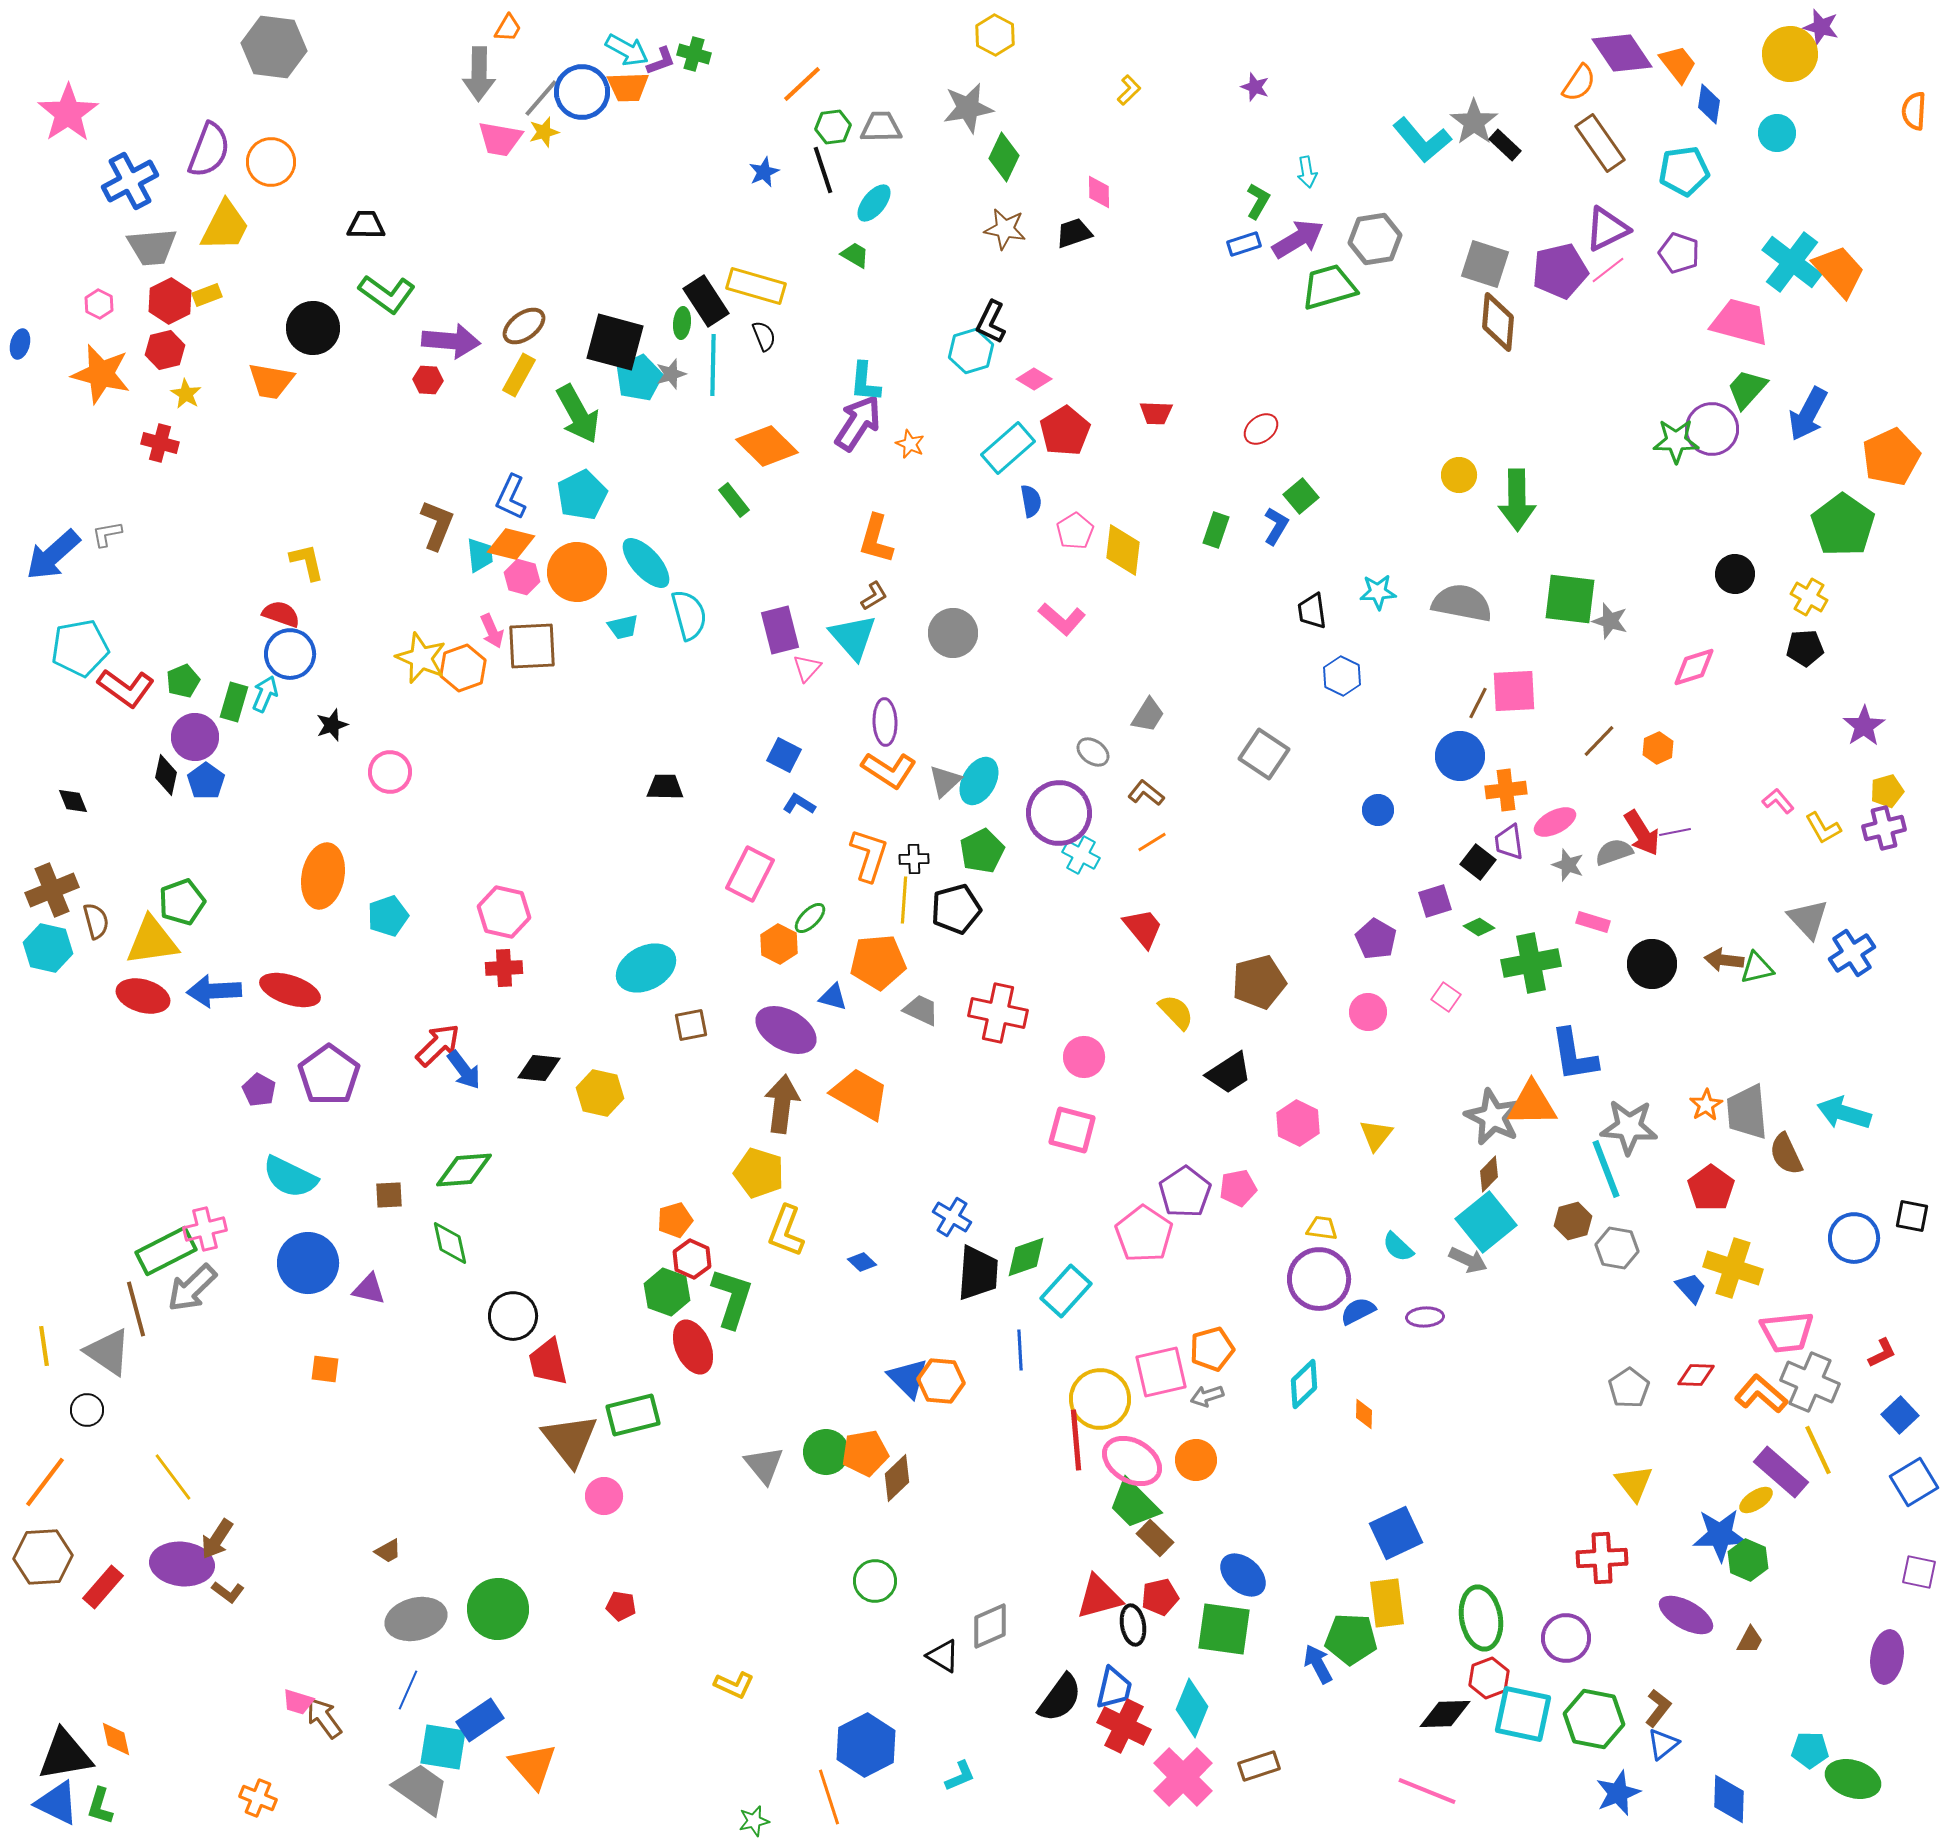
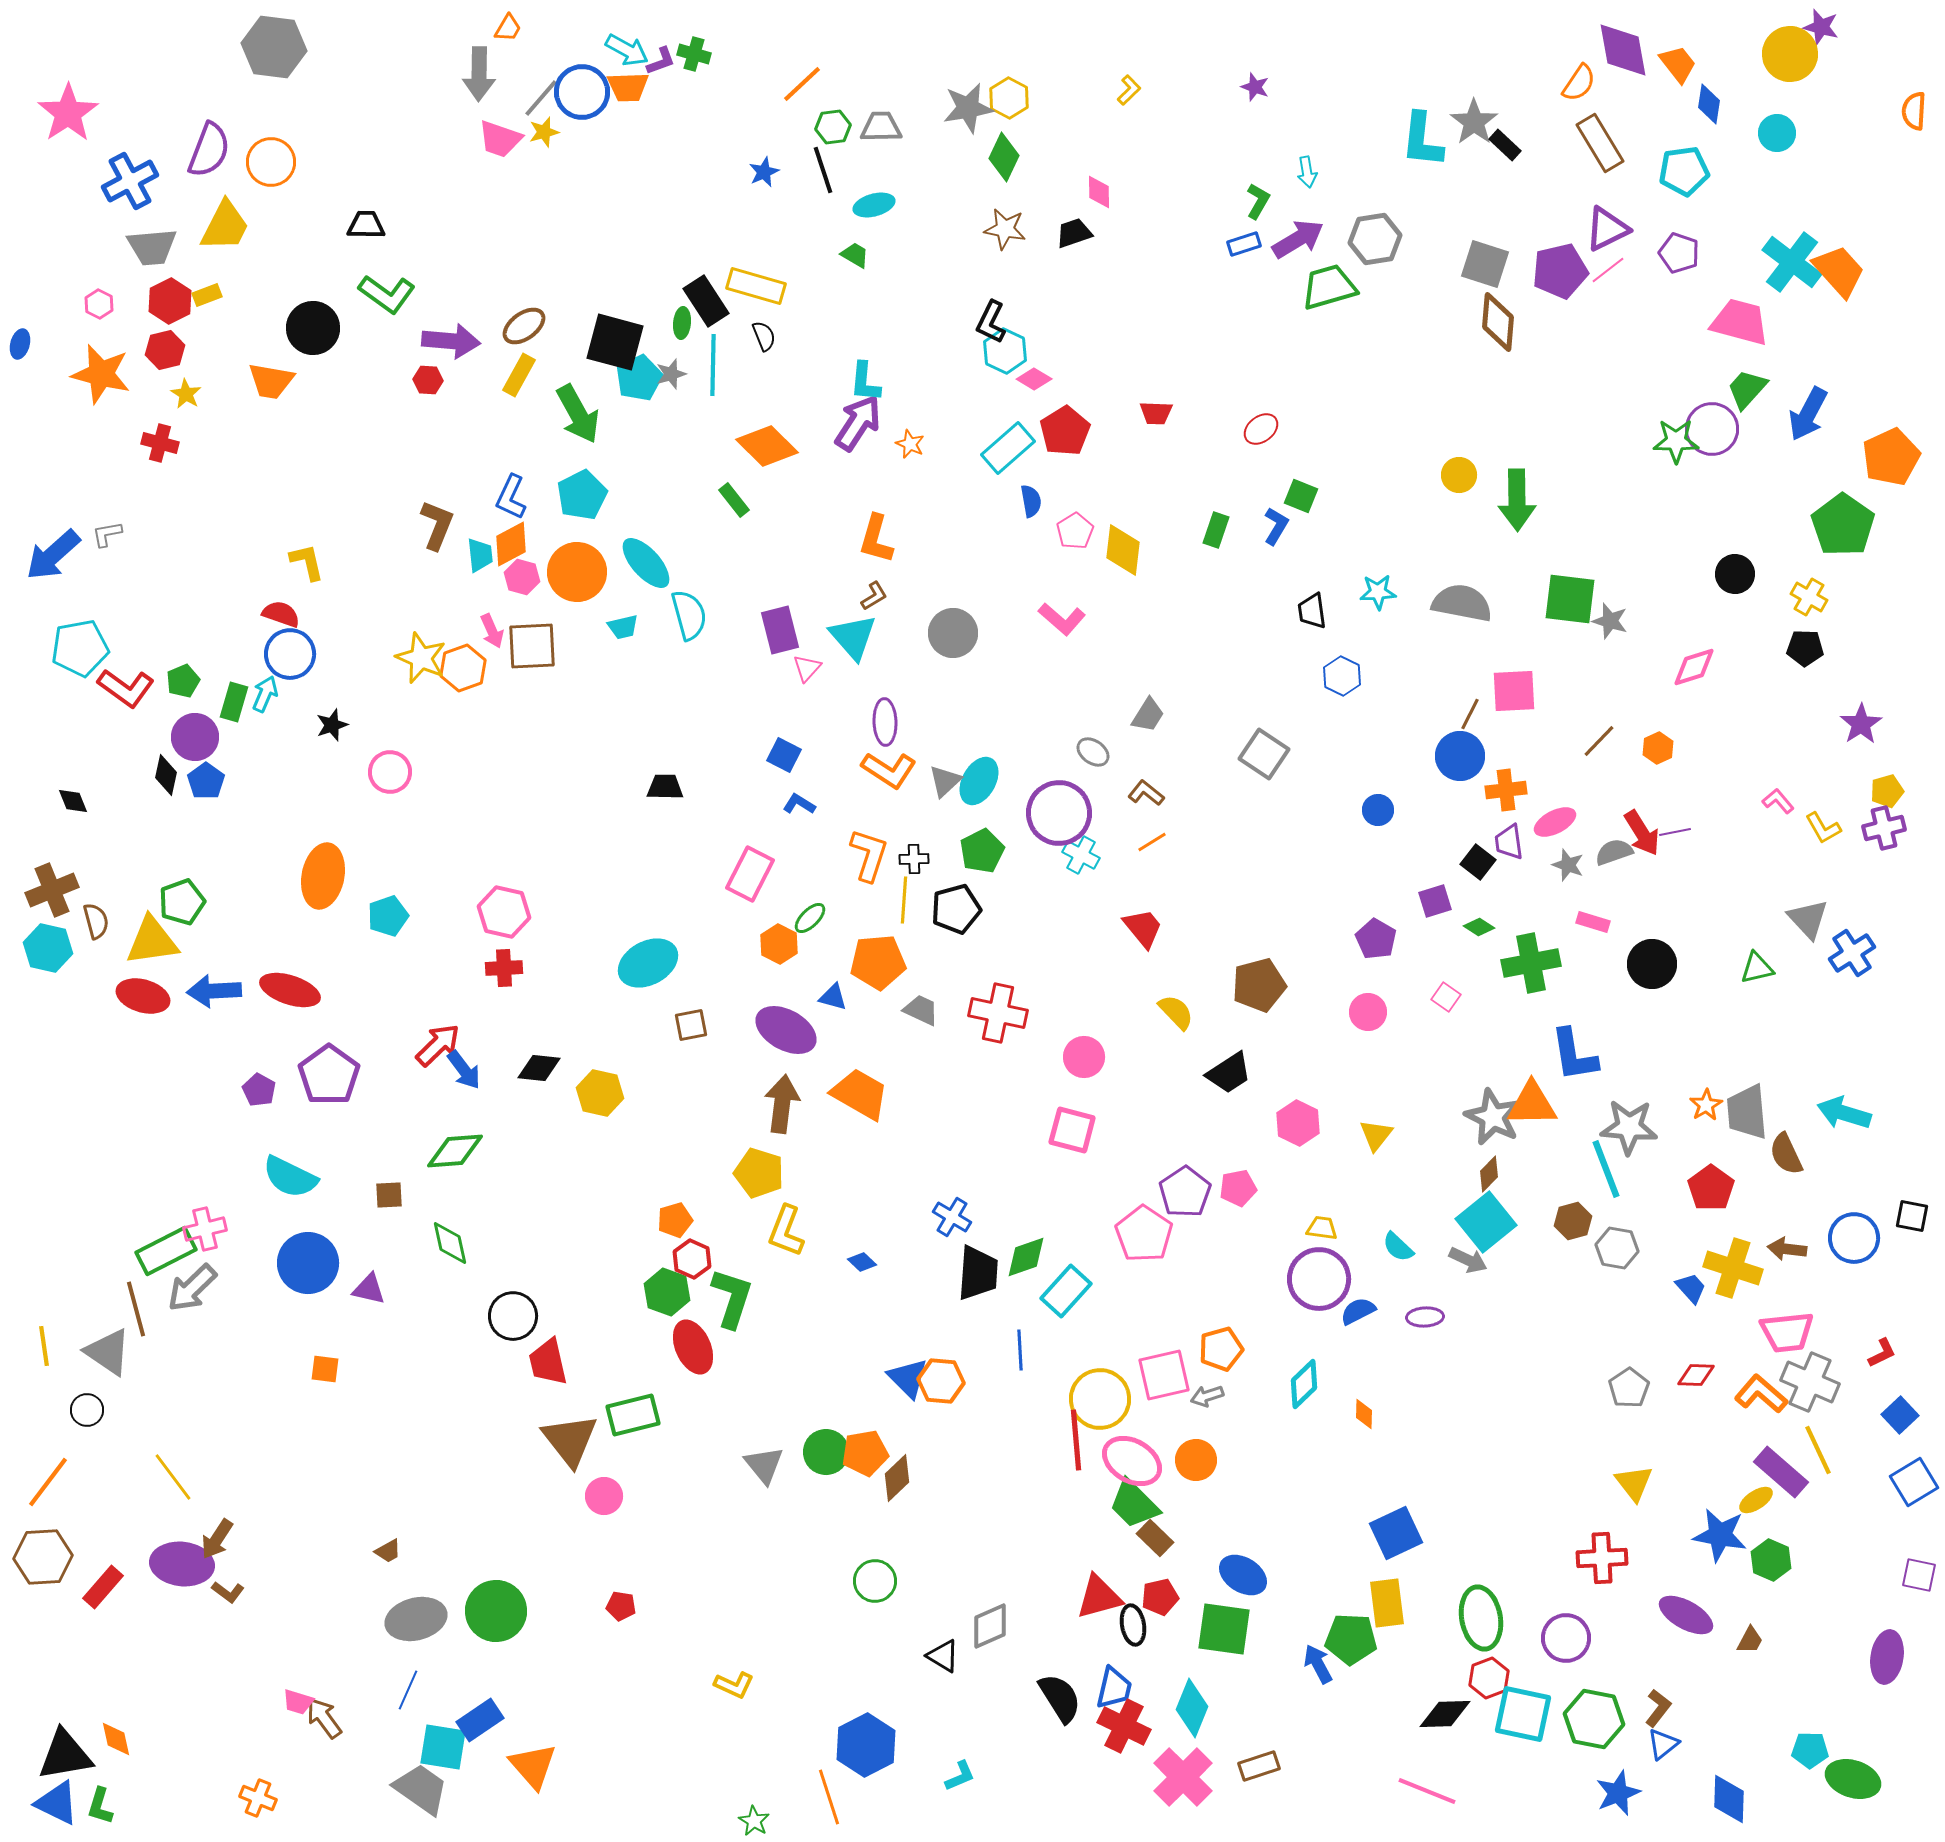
yellow hexagon at (995, 35): moved 14 px right, 63 px down
purple diamond at (1622, 53): moved 1 px right, 3 px up; rotated 24 degrees clockwise
pink trapezoid at (500, 139): rotated 9 degrees clockwise
cyan L-shape at (1422, 140): rotated 46 degrees clockwise
brown rectangle at (1600, 143): rotated 4 degrees clockwise
cyan ellipse at (874, 203): moved 2 px down; rotated 36 degrees clockwise
cyan hexagon at (971, 351): moved 34 px right; rotated 18 degrees counterclockwise
green square at (1301, 496): rotated 28 degrees counterclockwise
orange diamond at (511, 544): rotated 42 degrees counterclockwise
black pentagon at (1805, 648): rotated 6 degrees clockwise
brown line at (1478, 703): moved 8 px left, 11 px down
purple star at (1864, 726): moved 3 px left, 2 px up
brown arrow at (1724, 960): moved 63 px right, 289 px down
cyan ellipse at (646, 968): moved 2 px right, 5 px up
brown pentagon at (1259, 982): moved 3 px down
green diamond at (464, 1170): moved 9 px left, 19 px up
orange pentagon at (1212, 1349): moved 9 px right
pink square at (1161, 1372): moved 3 px right, 3 px down
orange line at (45, 1482): moved 3 px right
blue star at (1720, 1535): rotated 12 degrees clockwise
green hexagon at (1748, 1560): moved 23 px right
purple square at (1919, 1572): moved 3 px down
blue ellipse at (1243, 1575): rotated 9 degrees counterclockwise
green circle at (498, 1609): moved 2 px left, 2 px down
black semicircle at (1060, 1698): rotated 68 degrees counterclockwise
green star at (754, 1821): rotated 28 degrees counterclockwise
